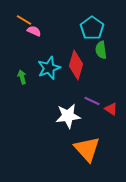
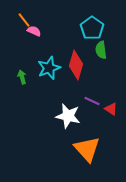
orange line: rotated 21 degrees clockwise
white star: rotated 20 degrees clockwise
